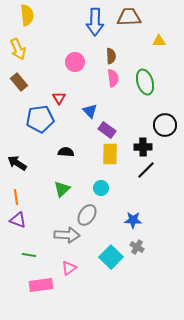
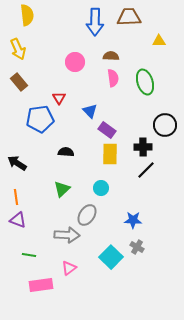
brown semicircle: rotated 84 degrees counterclockwise
